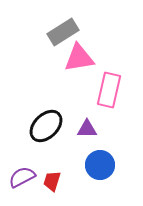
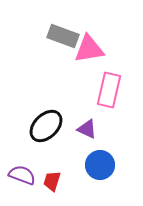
gray rectangle: moved 4 px down; rotated 52 degrees clockwise
pink triangle: moved 10 px right, 9 px up
purple triangle: rotated 25 degrees clockwise
purple semicircle: moved 2 px up; rotated 48 degrees clockwise
